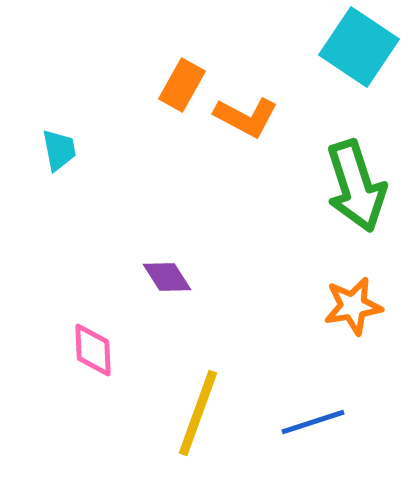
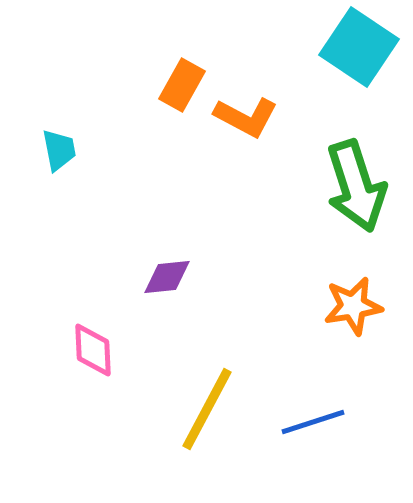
purple diamond: rotated 63 degrees counterclockwise
yellow line: moved 9 px right, 4 px up; rotated 8 degrees clockwise
